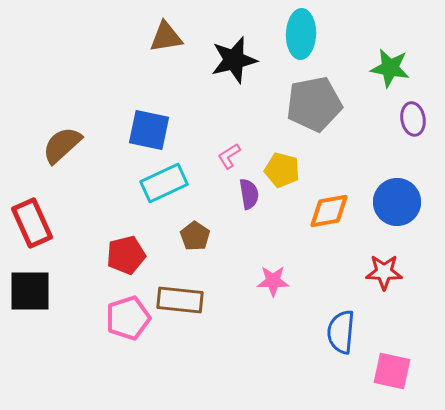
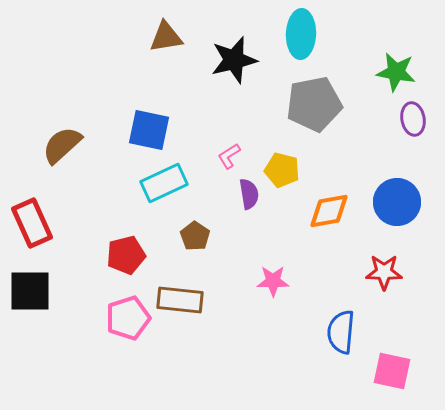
green star: moved 6 px right, 4 px down
